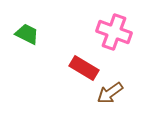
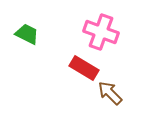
pink cross: moved 13 px left
brown arrow: rotated 80 degrees clockwise
